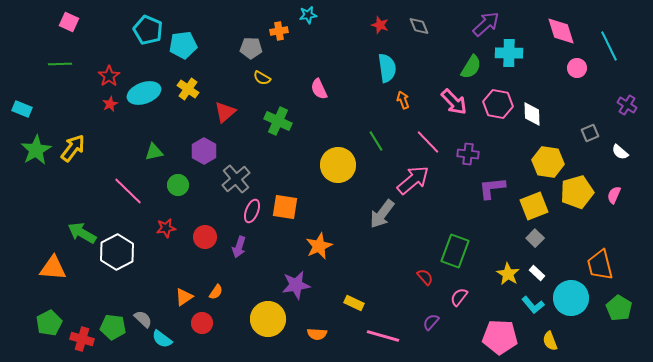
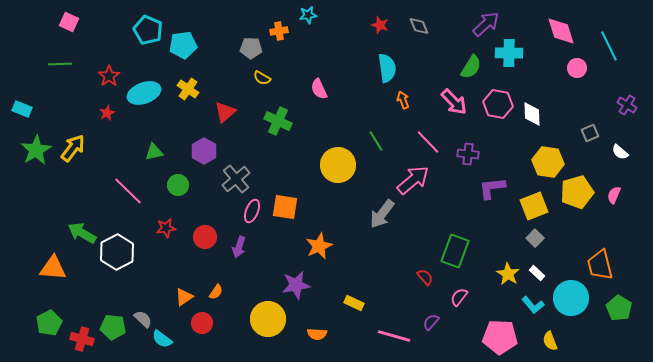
red star at (110, 104): moved 3 px left, 9 px down
pink line at (383, 336): moved 11 px right
